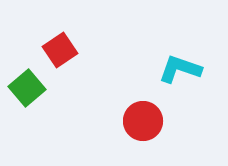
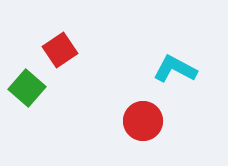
cyan L-shape: moved 5 px left; rotated 9 degrees clockwise
green square: rotated 9 degrees counterclockwise
